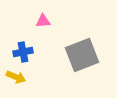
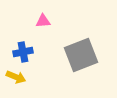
gray square: moved 1 px left
